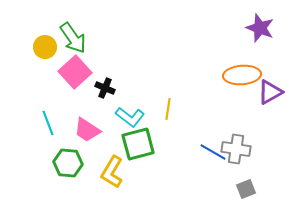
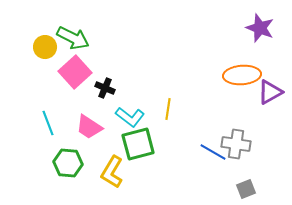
green arrow: rotated 28 degrees counterclockwise
pink trapezoid: moved 2 px right, 3 px up
gray cross: moved 5 px up
